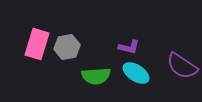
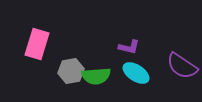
gray hexagon: moved 4 px right, 24 px down
